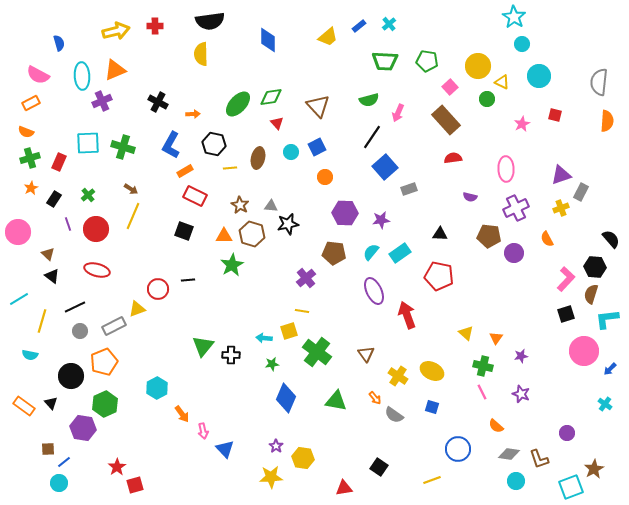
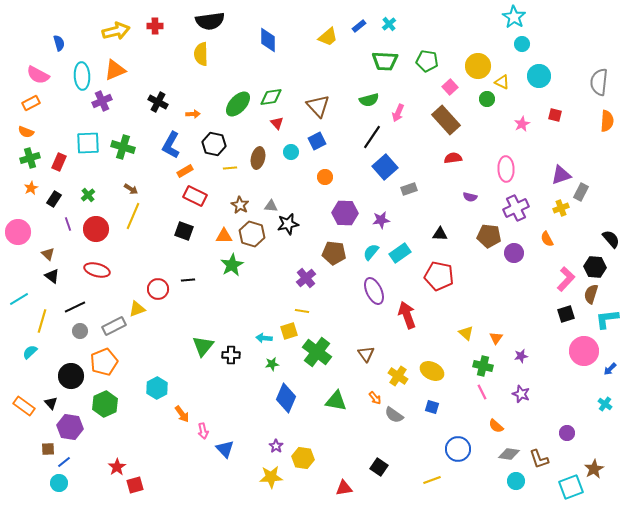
blue square at (317, 147): moved 6 px up
cyan semicircle at (30, 355): moved 3 px up; rotated 126 degrees clockwise
purple hexagon at (83, 428): moved 13 px left, 1 px up
